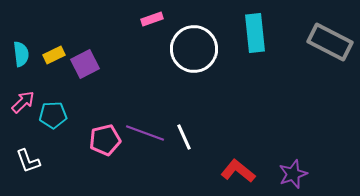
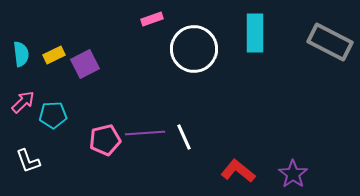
cyan rectangle: rotated 6 degrees clockwise
purple line: rotated 24 degrees counterclockwise
purple star: rotated 16 degrees counterclockwise
